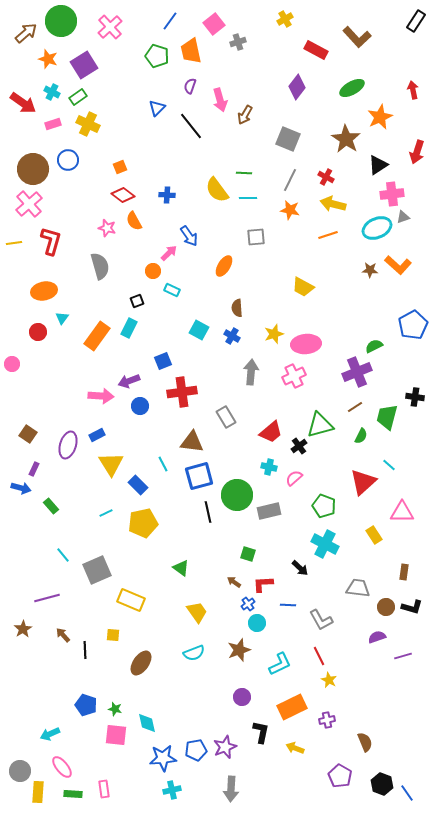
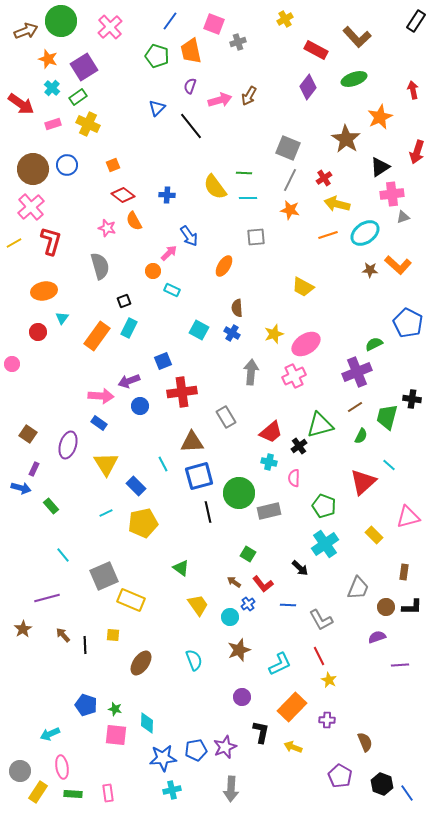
pink square at (214, 24): rotated 30 degrees counterclockwise
brown arrow at (26, 33): moved 2 px up; rotated 20 degrees clockwise
purple square at (84, 65): moved 2 px down
purple diamond at (297, 87): moved 11 px right
green ellipse at (352, 88): moved 2 px right, 9 px up; rotated 10 degrees clockwise
cyan cross at (52, 92): moved 4 px up; rotated 14 degrees clockwise
pink arrow at (220, 100): rotated 90 degrees counterclockwise
red arrow at (23, 103): moved 2 px left, 1 px down
brown arrow at (245, 115): moved 4 px right, 19 px up
gray square at (288, 139): moved 9 px down
blue circle at (68, 160): moved 1 px left, 5 px down
black triangle at (378, 165): moved 2 px right, 2 px down
orange square at (120, 167): moved 7 px left, 2 px up
red cross at (326, 177): moved 2 px left, 1 px down; rotated 28 degrees clockwise
yellow semicircle at (217, 190): moved 2 px left, 3 px up
pink cross at (29, 204): moved 2 px right, 3 px down
yellow arrow at (333, 204): moved 4 px right
cyan ellipse at (377, 228): moved 12 px left, 5 px down; rotated 12 degrees counterclockwise
yellow line at (14, 243): rotated 21 degrees counterclockwise
black square at (137, 301): moved 13 px left
blue pentagon at (413, 325): moved 5 px left, 2 px up; rotated 16 degrees counterclockwise
blue cross at (232, 336): moved 3 px up
pink ellipse at (306, 344): rotated 28 degrees counterclockwise
green semicircle at (374, 346): moved 2 px up
black cross at (415, 397): moved 3 px left, 2 px down
blue rectangle at (97, 435): moved 2 px right, 12 px up; rotated 63 degrees clockwise
brown triangle at (192, 442): rotated 10 degrees counterclockwise
yellow triangle at (111, 464): moved 5 px left
cyan cross at (269, 467): moved 5 px up
pink semicircle at (294, 478): rotated 48 degrees counterclockwise
blue rectangle at (138, 485): moved 2 px left, 1 px down
green circle at (237, 495): moved 2 px right, 2 px up
pink triangle at (402, 512): moved 6 px right, 5 px down; rotated 15 degrees counterclockwise
yellow rectangle at (374, 535): rotated 12 degrees counterclockwise
cyan cross at (325, 544): rotated 28 degrees clockwise
green square at (248, 554): rotated 14 degrees clockwise
gray square at (97, 570): moved 7 px right, 6 px down
red L-shape at (263, 584): rotated 125 degrees counterclockwise
gray trapezoid at (358, 588): rotated 105 degrees clockwise
black L-shape at (412, 607): rotated 15 degrees counterclockwise
yellow trapezoid at (197, 612): moved 1 px right, 7 px up
cyan circle at (257, 623): moved 27 px left, 6 px up
black line at (85, 650): moved 5 px up
cyan semicircle at (194, 653): moved 7 px down; rotated 90 degrees counterclockwise
purple line at (403, 656): moved 3 px left, 9 px down; rotated 12 degrees clockwise
orange rectangle at (292, 707): rotated 20 degrees counterclockwise
purple cross at (327, 720): rotated 14 degrees clockwise
cyan diamond at (147, 723): rotated 15 degrees clockwise
yellow arrow at (295, 748): moved 2 px left, 1 px up
pink ellipse at (62, 767): rotated 30 degrees clockwise
pink rectangle at (104, 789): moved 4 px right, 4 px down
yellow rectangle at (38, 792): rotated 30 degrees clockwise
